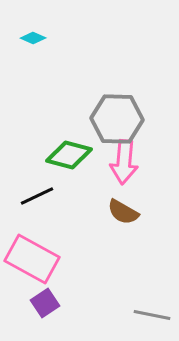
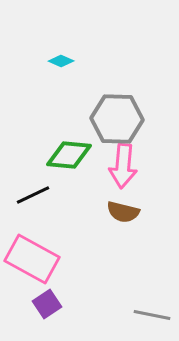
cyan diamond: moved 28 px right, 23 px down
green diamond: rotated 9 degrees counterclockwise
pink arrow: moved 1 px left, 4 px down
black line: moved 4 px left, 1 px up
brown semicircle: rotated 16 degrees counterclockwise
purple square: moved 2 px right, 1 px down
